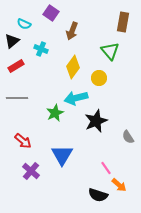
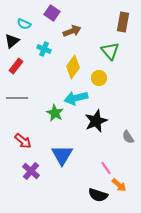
purple square: moved 1 px right
brown arrow: rotated 132 degrees counterclockwise
cyan cross: moved 3 px right
red rectangle: rotated 21 degrees counterclockwise
green star: rotated 18 degrees counterclockwise
